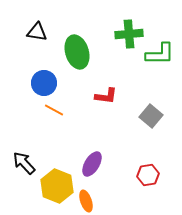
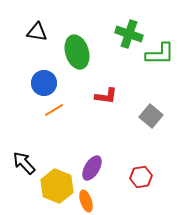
green cross: rotated 24 degrees clockwise
orange line: rotated 60 degrees counterclockwise
purple ellipse: moved 4 px down
red hexagon: moved 7 px left, 2 px down
